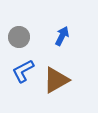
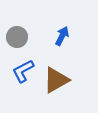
gray circle: moved 2 px left
